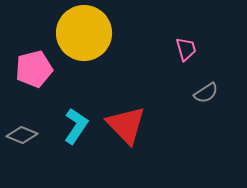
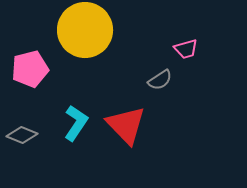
yellow circle: moved 1 px right, 3 px up
pink trapezoid: rotated 90 degrees clockwise
pink pentagon: moved 4 px left
gray semicircle: moved 46 px left, 13 px up
cyan L-shape: moved 3 px up
